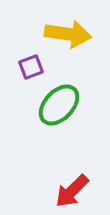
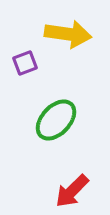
purple square: moved 6 px left, 4 px up
green ellipse: moved 3 px left, 15 px down
